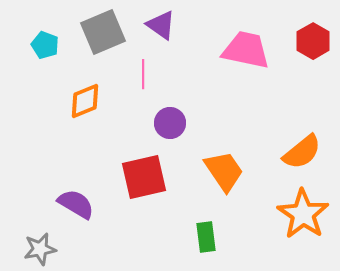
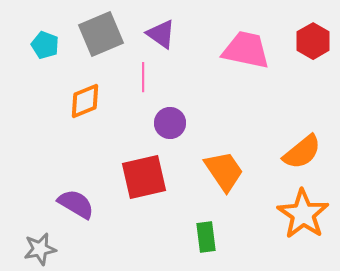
purple triangle: moved 9 px down
gray square: moved 2 px left, 2 px down
pink line: moved 3 px down
